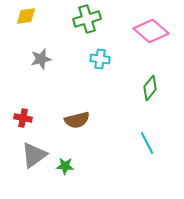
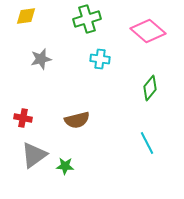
pink diamond: moved 3 px left
